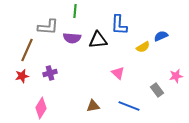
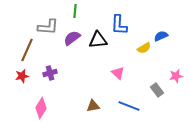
purple semicircle: rotated 138 degrees clockwise
yellow semicircle: moved 1 px right, 1 px down
